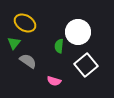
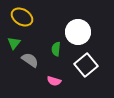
yellow ellipse: moved 3 px left, 6 px up
green semicircle: moved 3 px left, 3 px down
gray semicircle: moved 2 px right, 1 px up
